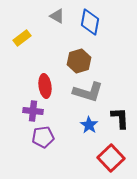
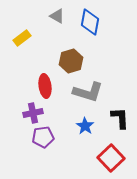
brown hexagon: moved 8 px left
purple cross: moved 2 px down; rotated 18 degrees counterclockwise
blue star: moved 4 px left, 1 px down
